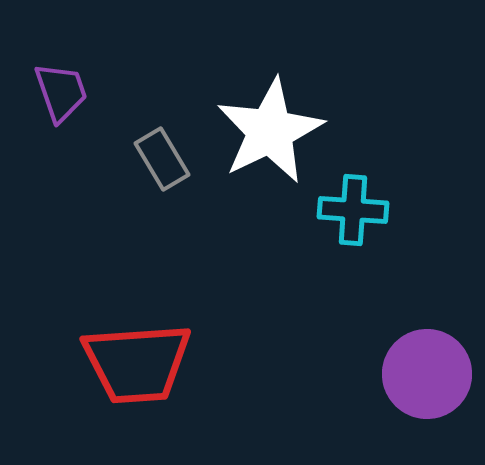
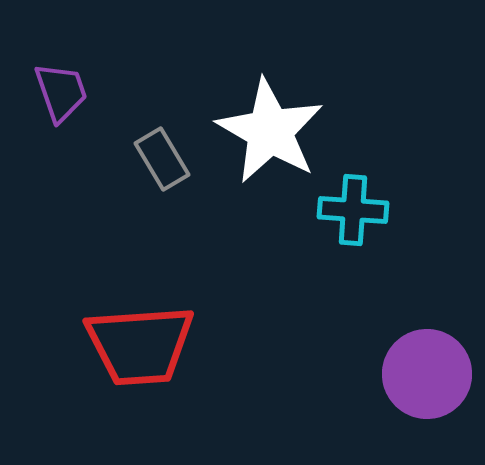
white star: rotated 16 degrees counterclockwise
red trapezoid: moved 3 px right, 18 px up
